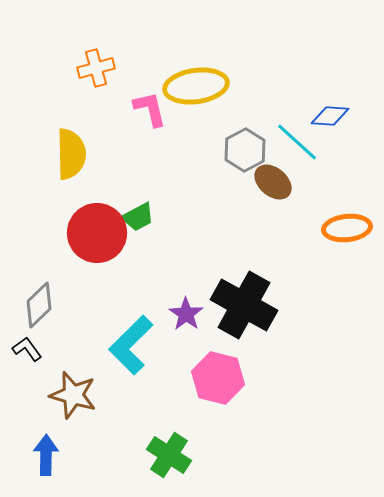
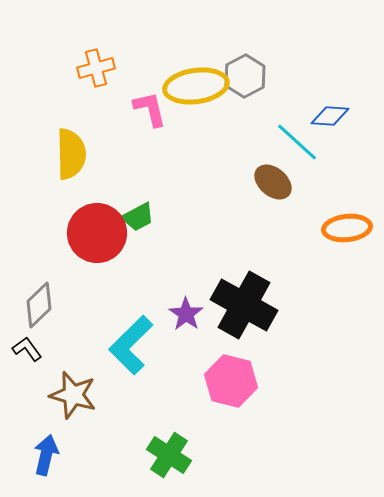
gray hexagon: moved 74 px up
pink hexagon: moved 13 px right, 3 px down
blue arrow: rotated 12 degrees clockwise
